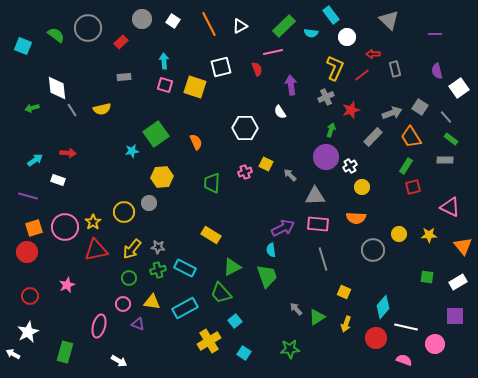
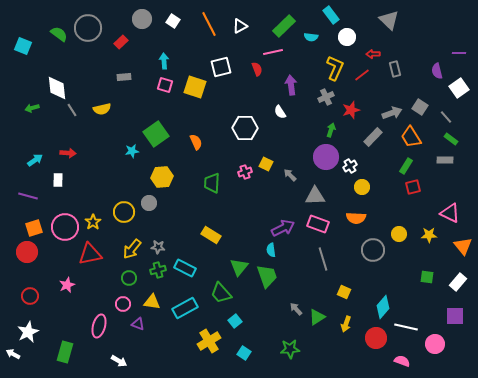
cyan semicircle at (311, 33): moved 4 px down
purple line at (435, 34): moved 24 px right, 19 px down
green semicircle at (56, 35): moved 3 px right, 1 px up
white rectangle at (58, 180): rotated 72 degrees clockwise
pink triangle at (450, 207): moved 6 px down
pink rectangle at (318, 224): rotated 15 degrees clockwise
red triangle at (96, 250): moved 6 px left, 4 px down
green triangle at (232, 267): moved 7 px right; rotated 24 degrees counterclockwise
white rectangle at (458, 282): rotated 18 degrees counterclockwise
pink semicircle at (404, 360): moved 2 px left, 1 px down
